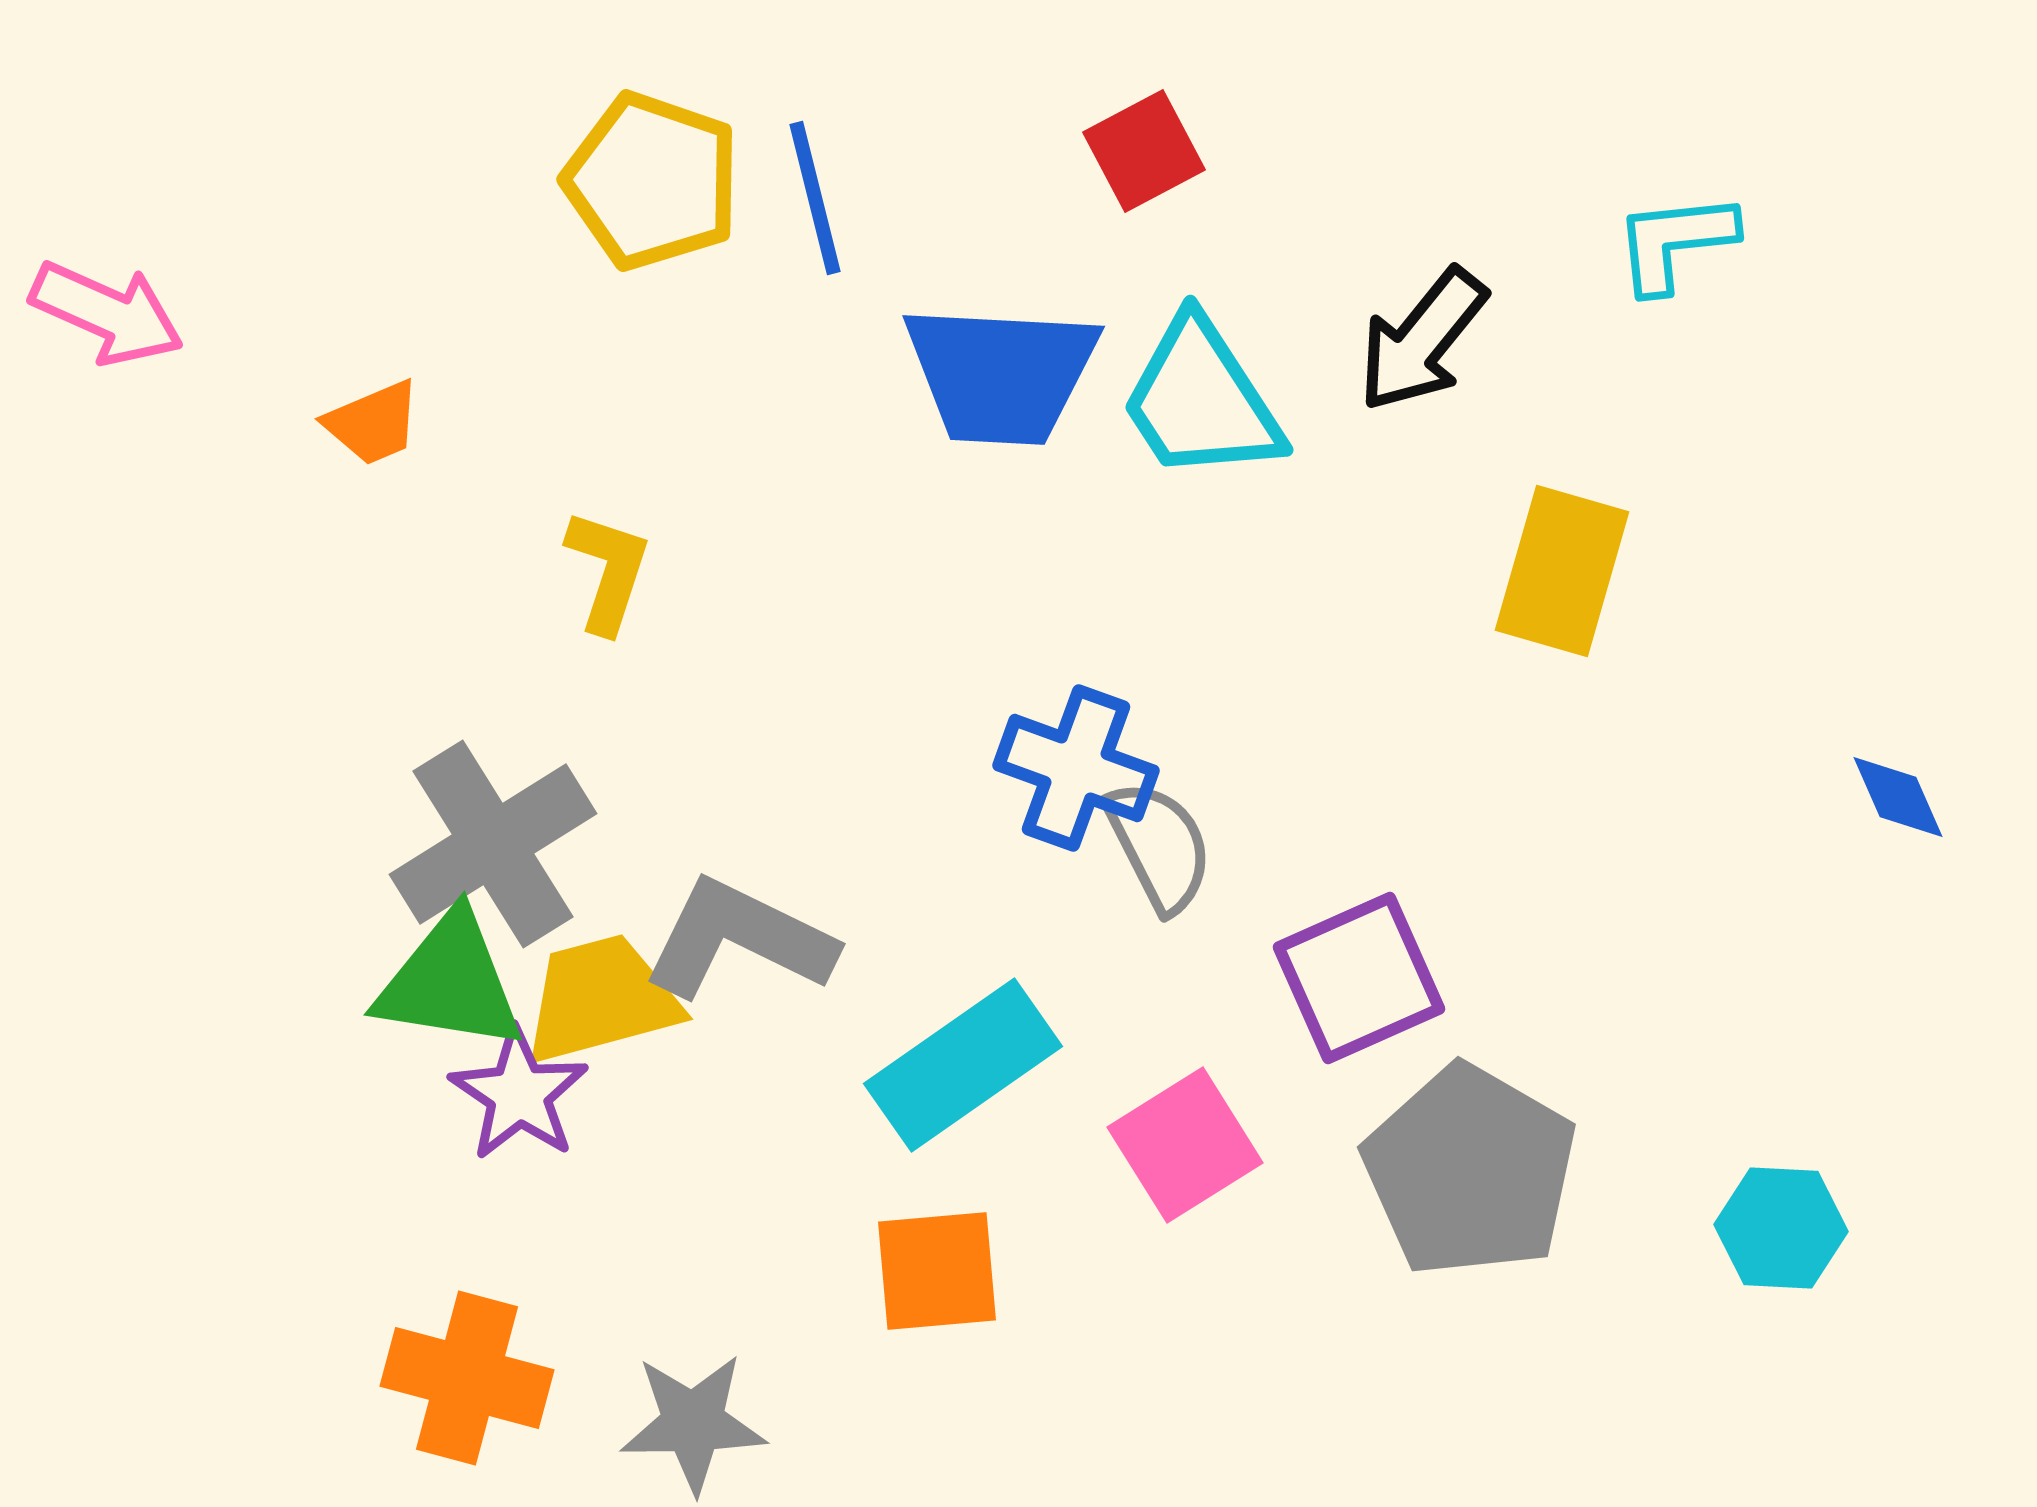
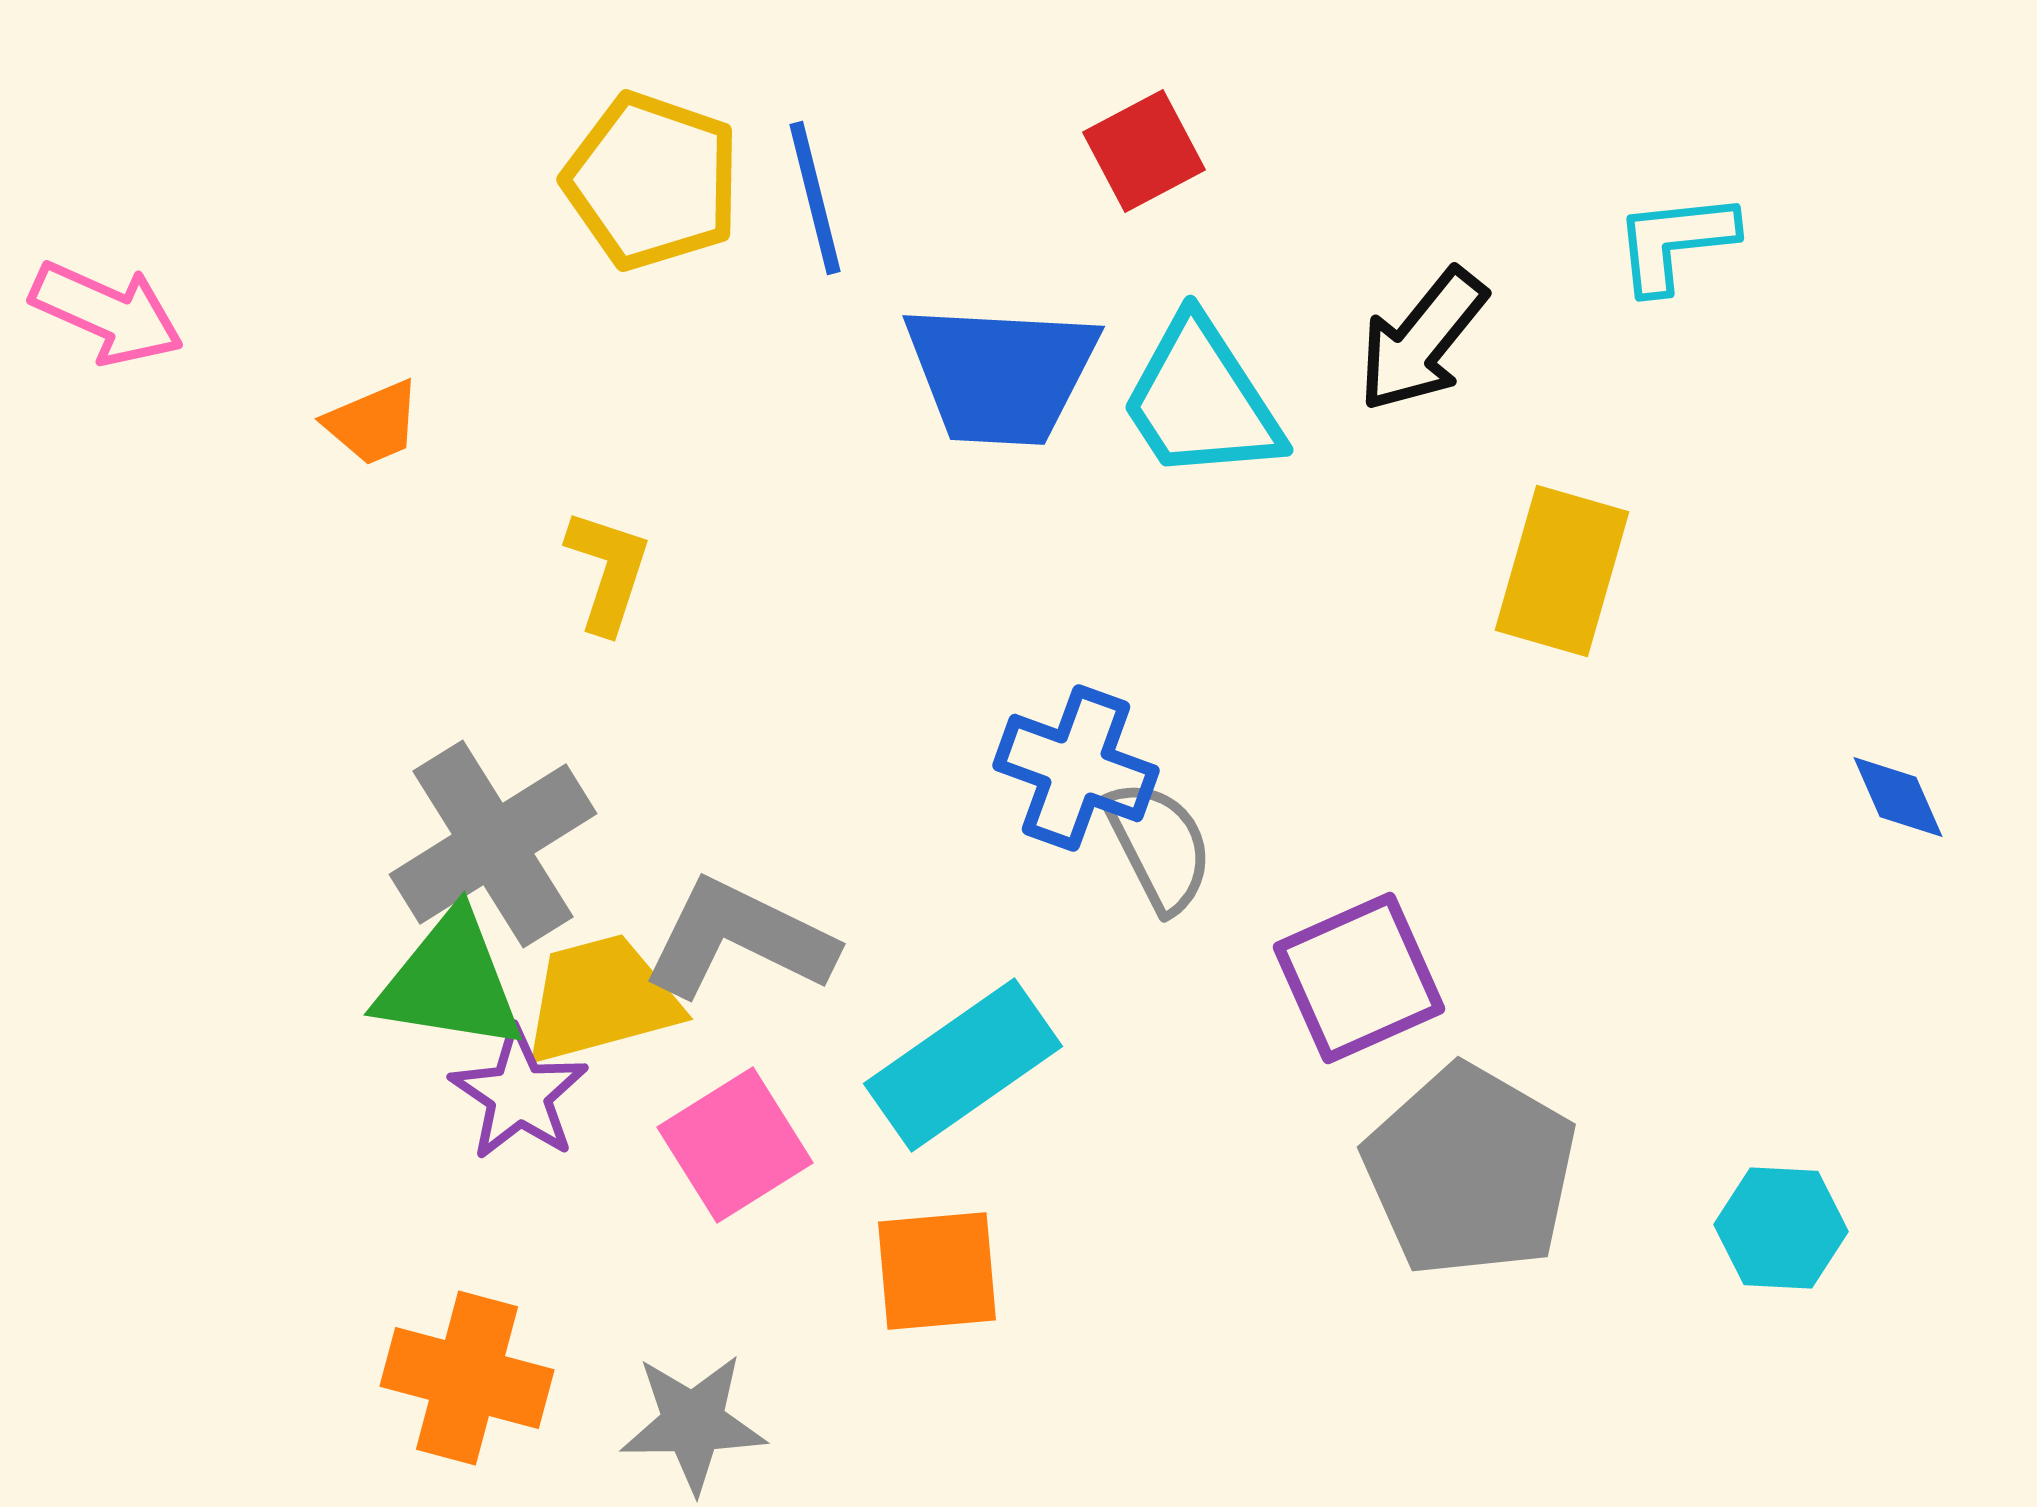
pink square: moved 450 px left
